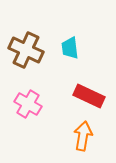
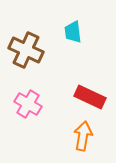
cyan trapezoid: moved 3 px right, 16 px up
red rectangle: moved 1 px right, 1 px down
